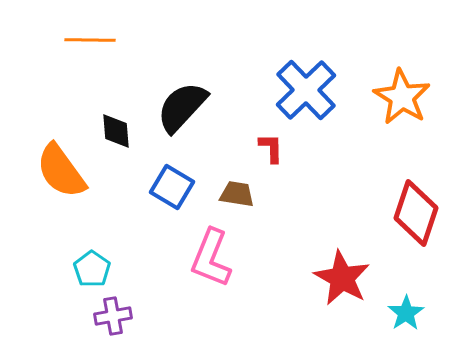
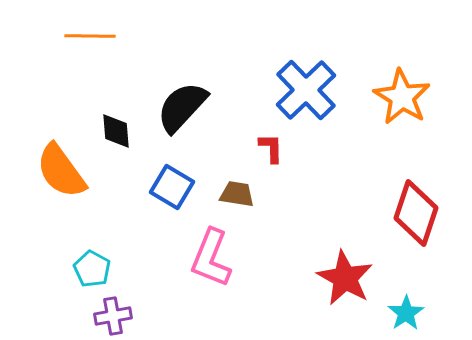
orange line: moved 4 px up
cyan pentagon: rotated 6 degrees counterclockwise
red star: moved 3 px right
